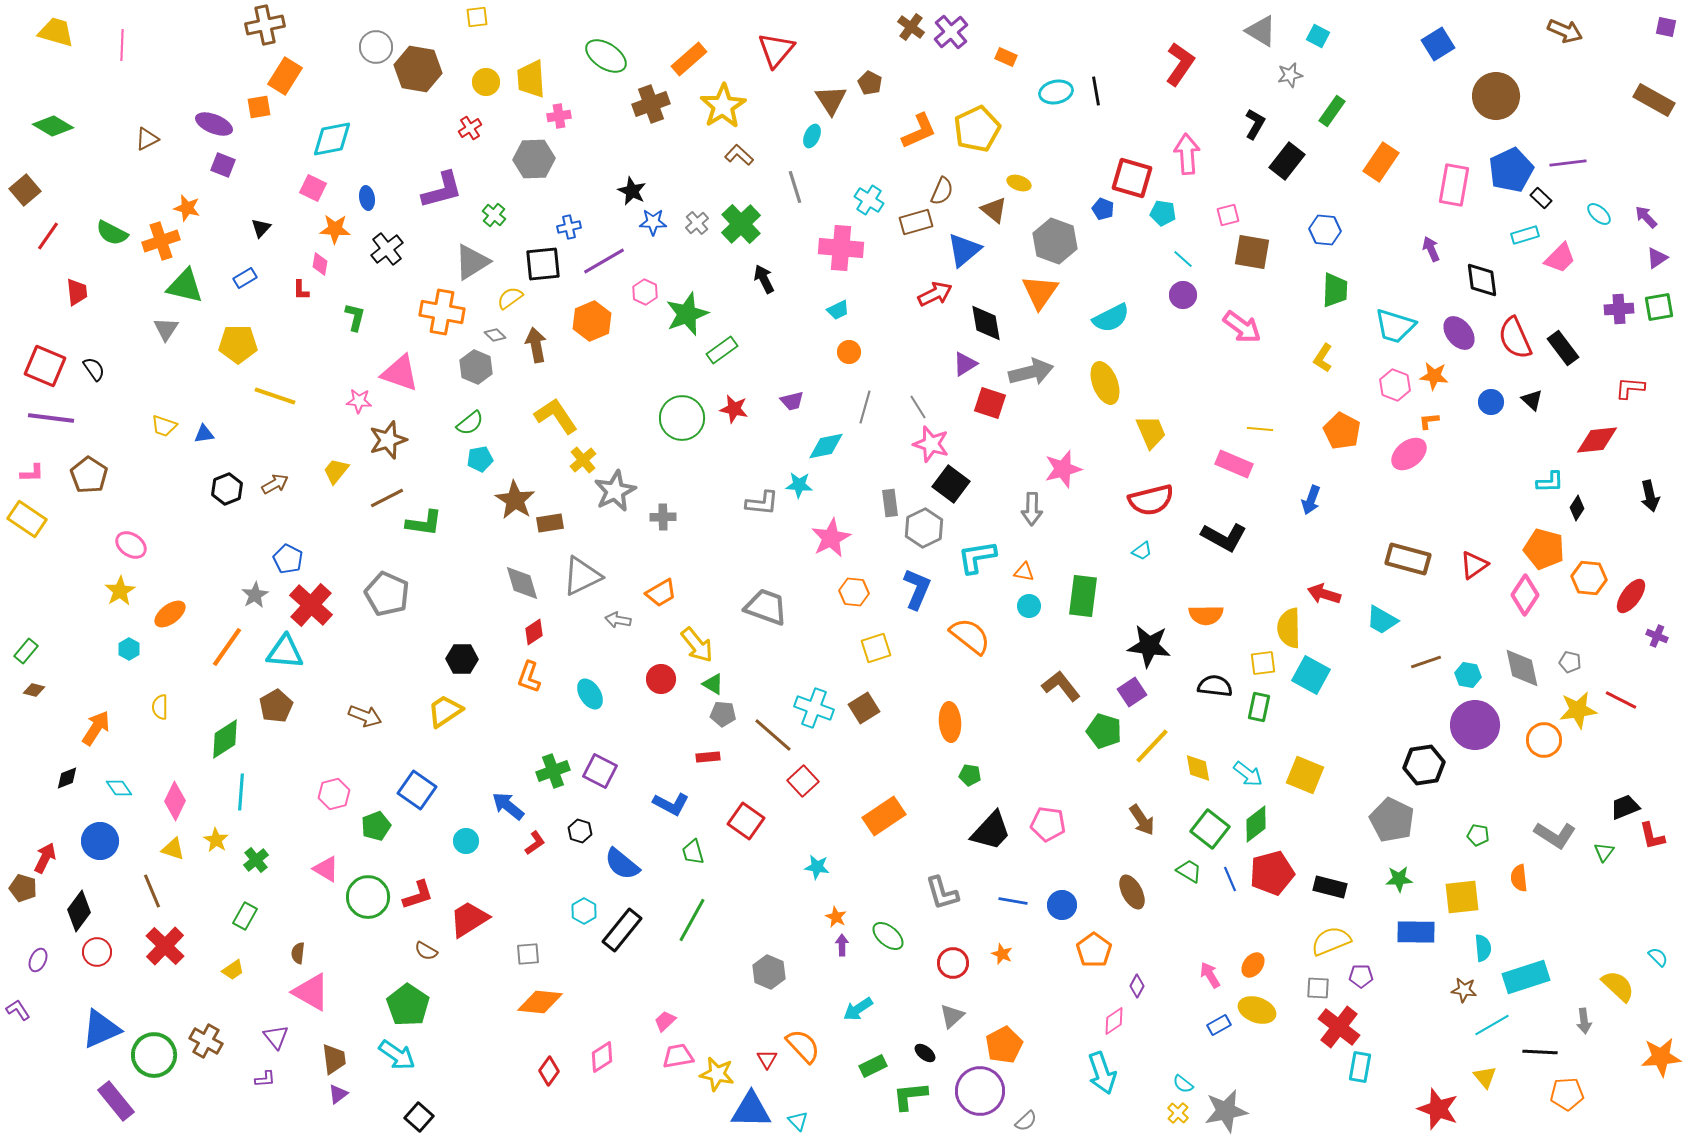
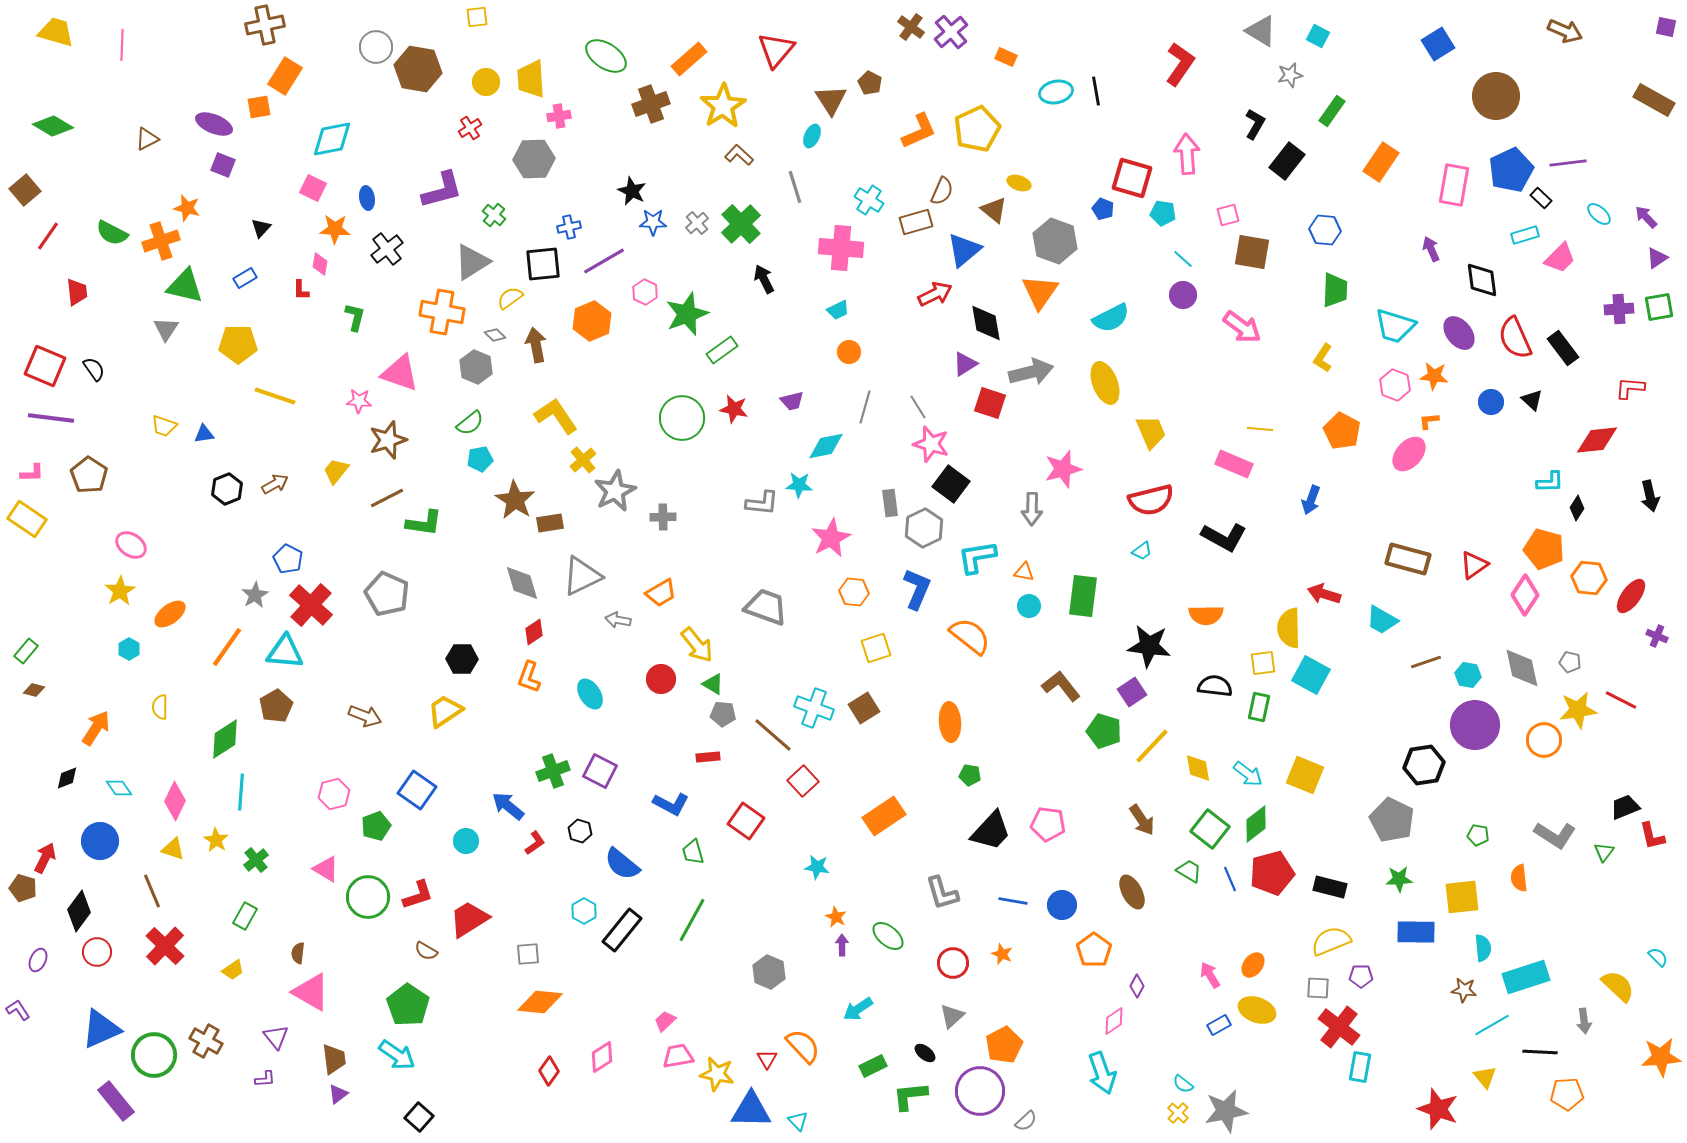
pink ellipse at (1409, 454): rotated 9 degrees counterclockwise
